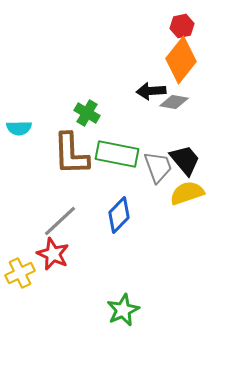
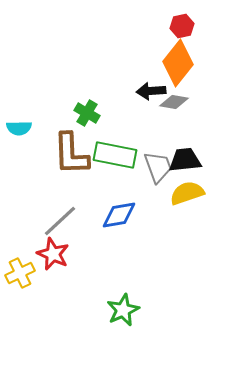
orange diamond: moved 3 px left, 3 px down
green rectangle: moved 2 px left, 1 px down
black trapezoid: rotated 56 degrees counterclockwise
blue diamond: rotated 36 degrees clockwise
